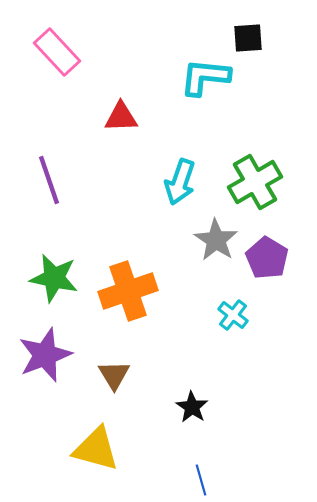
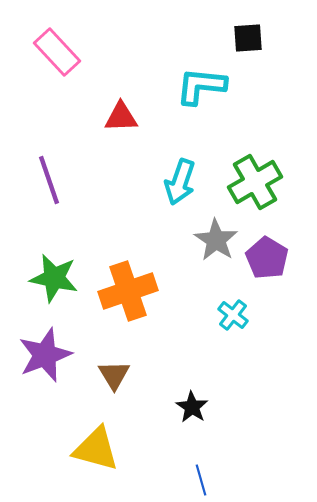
cyan L-shape: moved 4 px left, 9 px down
